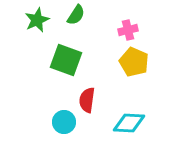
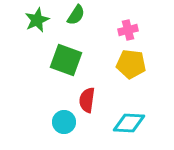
yellow pentagon: moved 3 px left, 2 px down; rotated 16 degrees counterclockwise
